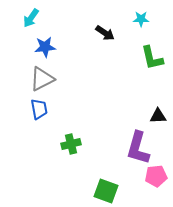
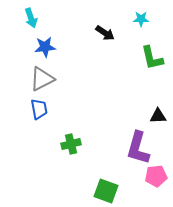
cyan arrow: rotated 54 degrees counterclockwise
